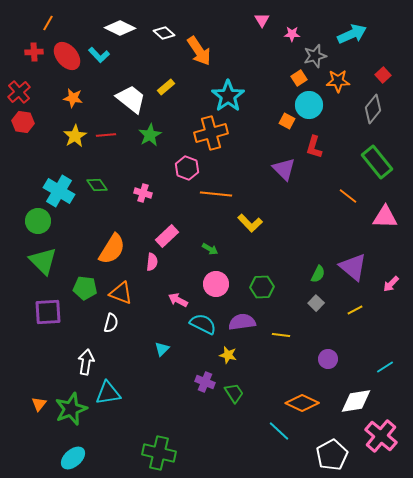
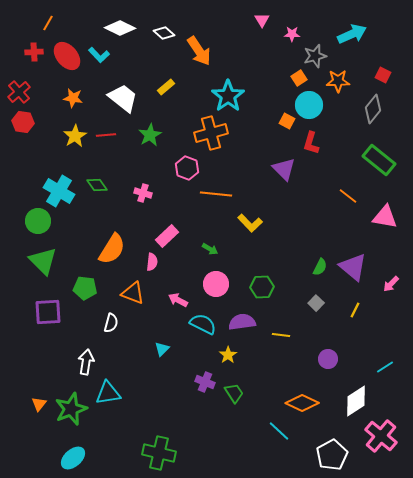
red square at (383, 75): rotated 21 degrees counterclockwise
white trapezoid at (131, 99): moved 8 px left, 1 px up
red L-shape at (314, 147): moved 3 px left, 4 px up
green rectangle at (377, 162): moved 2 px right, 2 px up; rotated 12 degrees counterclockwise
pink triangle at (385, 217): rotated 8 degrees clockwise
green semicircle at (318, 274): moved 2 px right, 7 px up
orange triangle at (121, 293): moved 12 px right
yellow line at (355, 310): rotated 35 degrees counterclockwise
yellow star at (228, 355): rotated 24 degrees clockwise
white diamond at (356, 401): rotated 24 degrees counterclockwise
